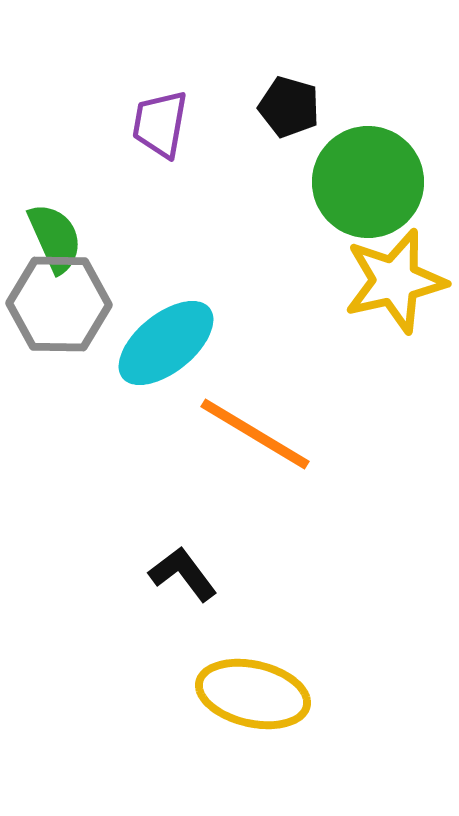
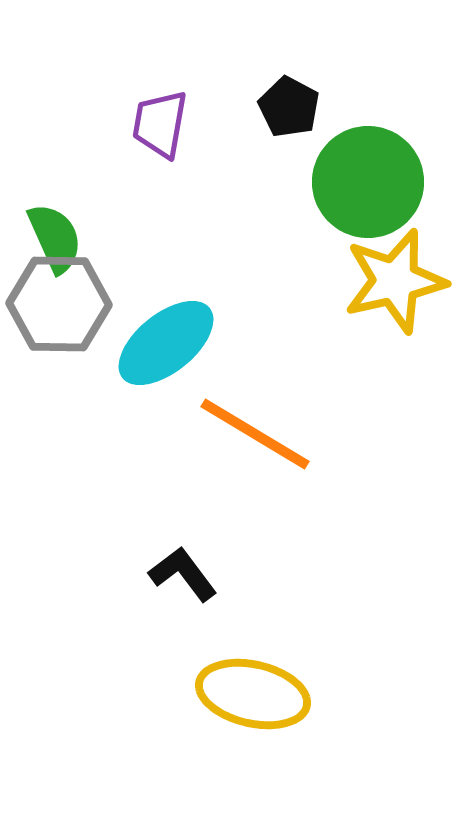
black pentagon: rotated 12 degrees clockwise
